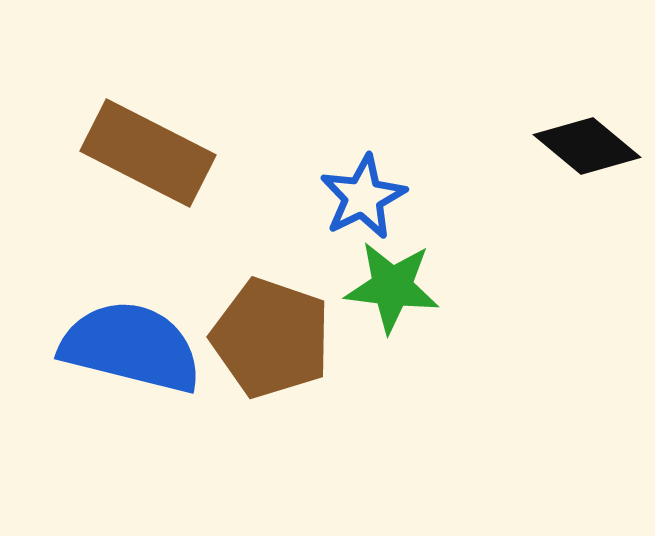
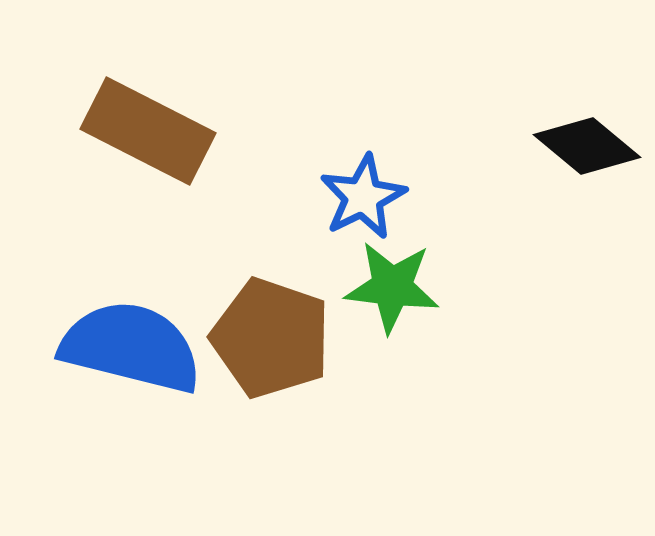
brown rectangle: moved 22 px up
